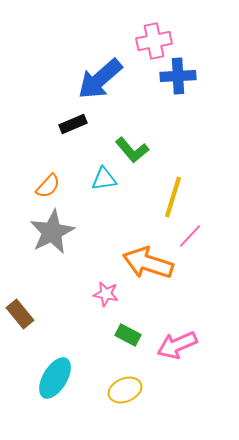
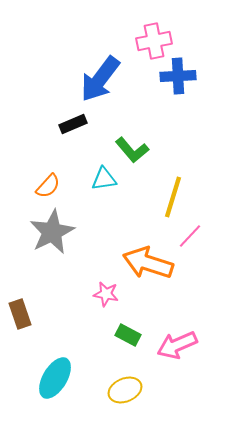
blue arrow: rotated 12 degrees counterclockwise
brown rectangle: rotated 20 degrees clockwise
